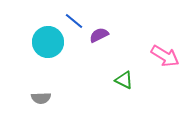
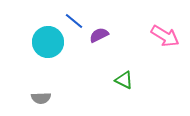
pink arrow: moved 20 px up
